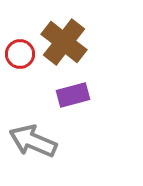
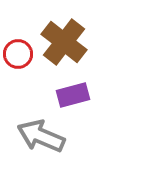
red circle: moved 2 px left
gray arrow: moved 8 px right, 5 px up
